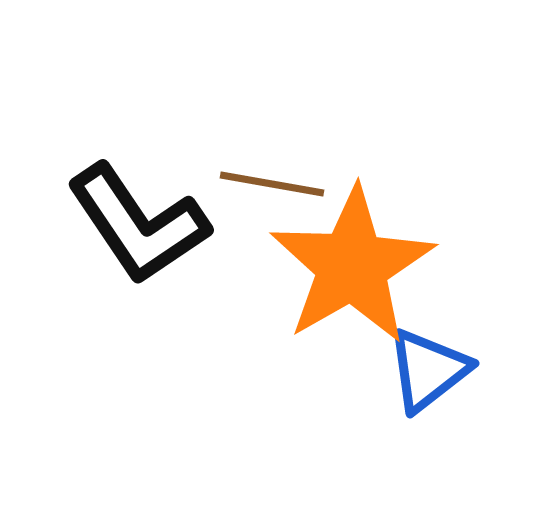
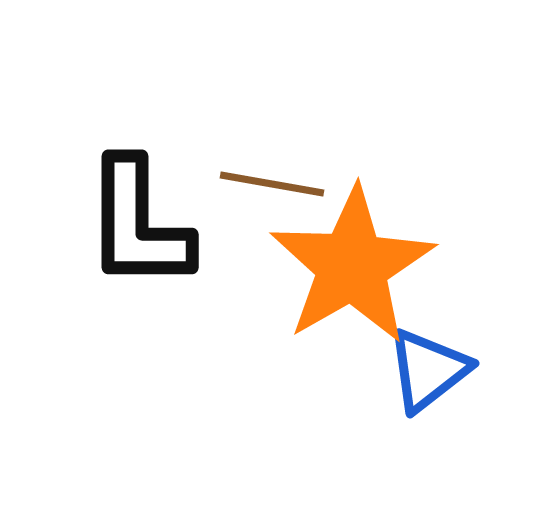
black L-shape: rotated 34 degrees clockwise
